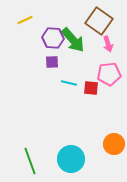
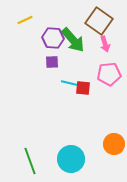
pink arrow: moved 3 px left
red square: moved 8 px left
